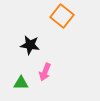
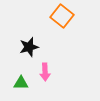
black star: moved 1 px left, 2 px down; rotated 24 degrees counterclockwise
pink arrow: rotated 24 degrees counterclockwise
